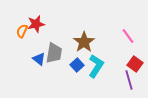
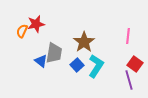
pink line: rotated 42 degrees clockwise
blue triangle: moved 2 px right, 2 px down
